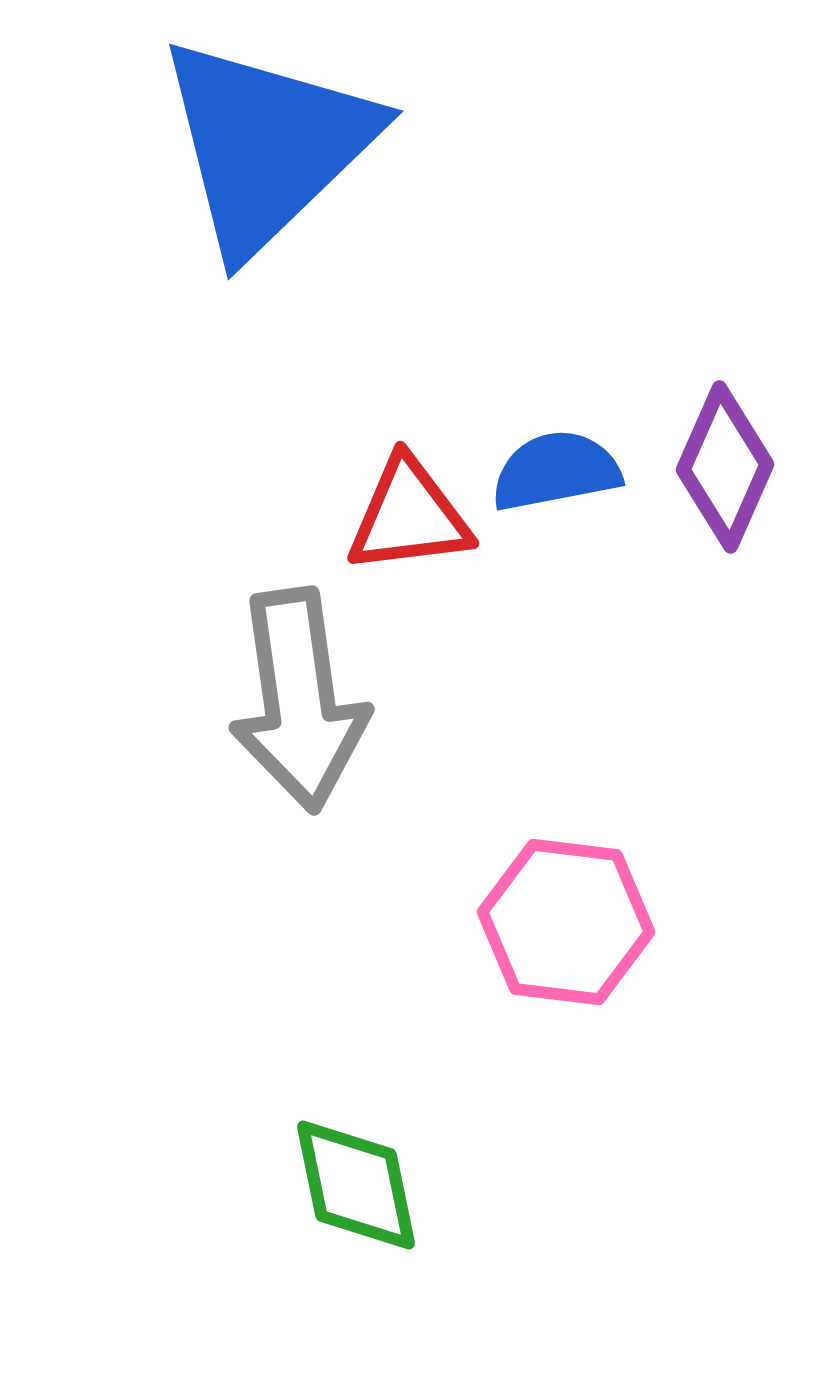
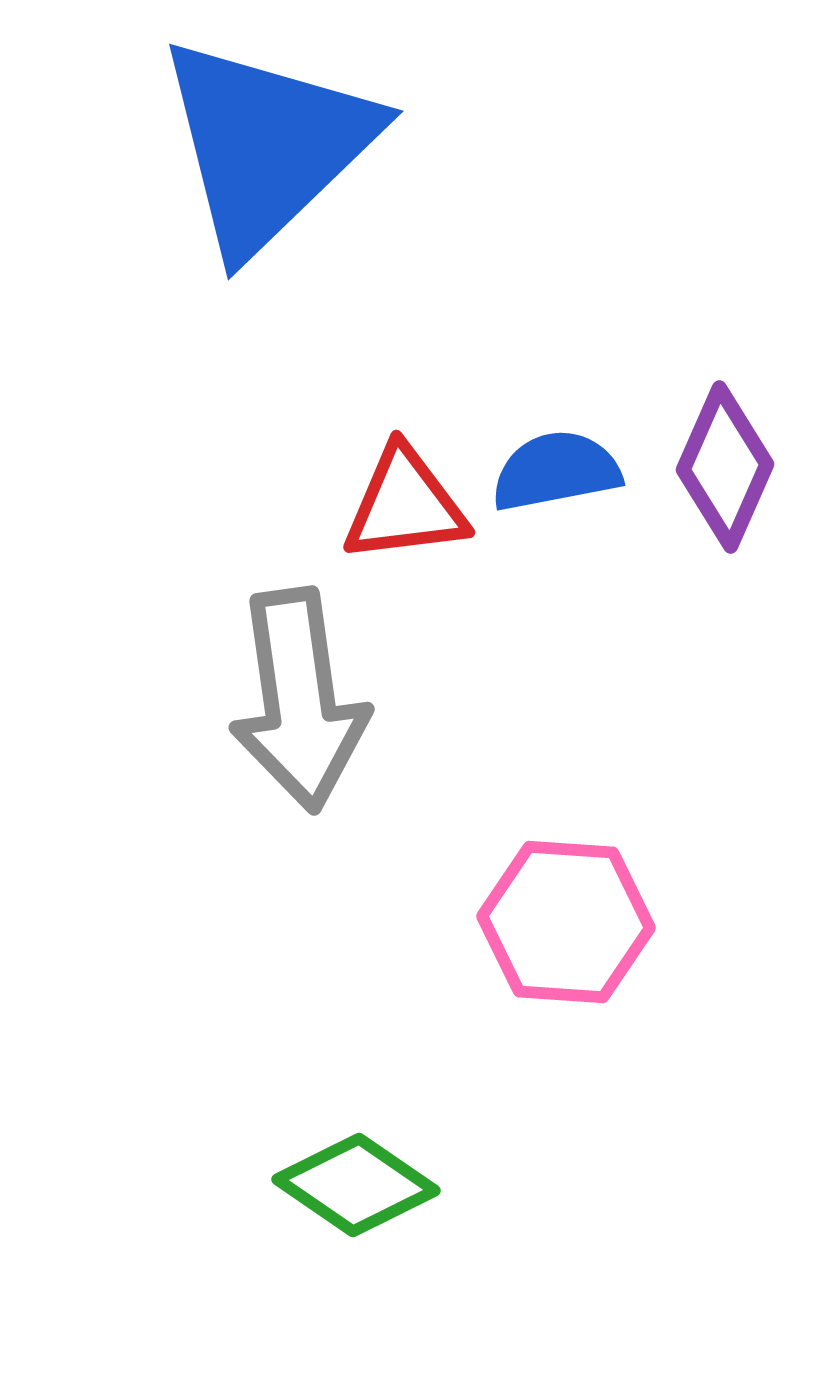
red triangle: moved 4 px left, 11 px up
pink hexagon: rotated 3 degrees counterclockwise
green diamond: rotated 44 degrees counterclockwise
